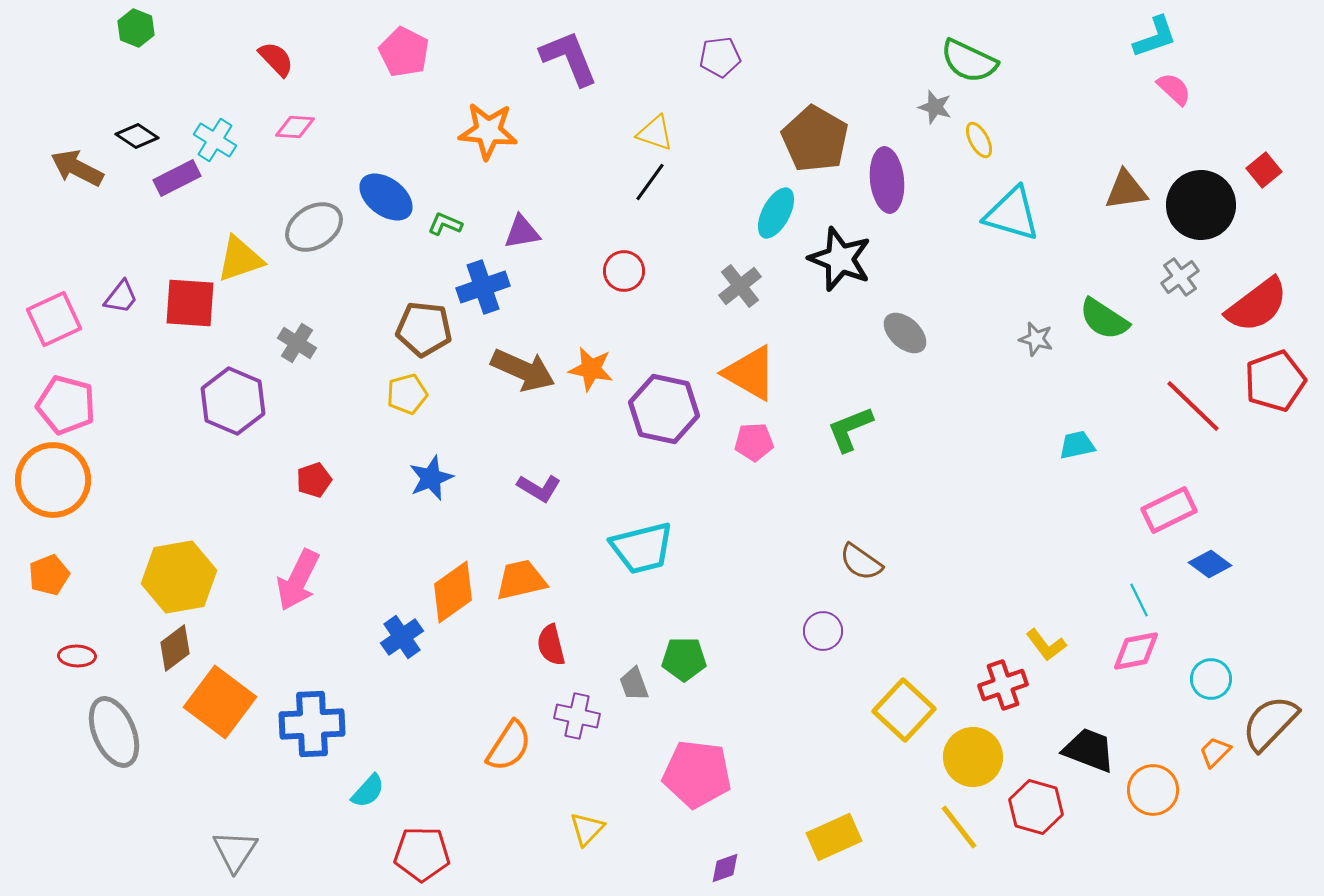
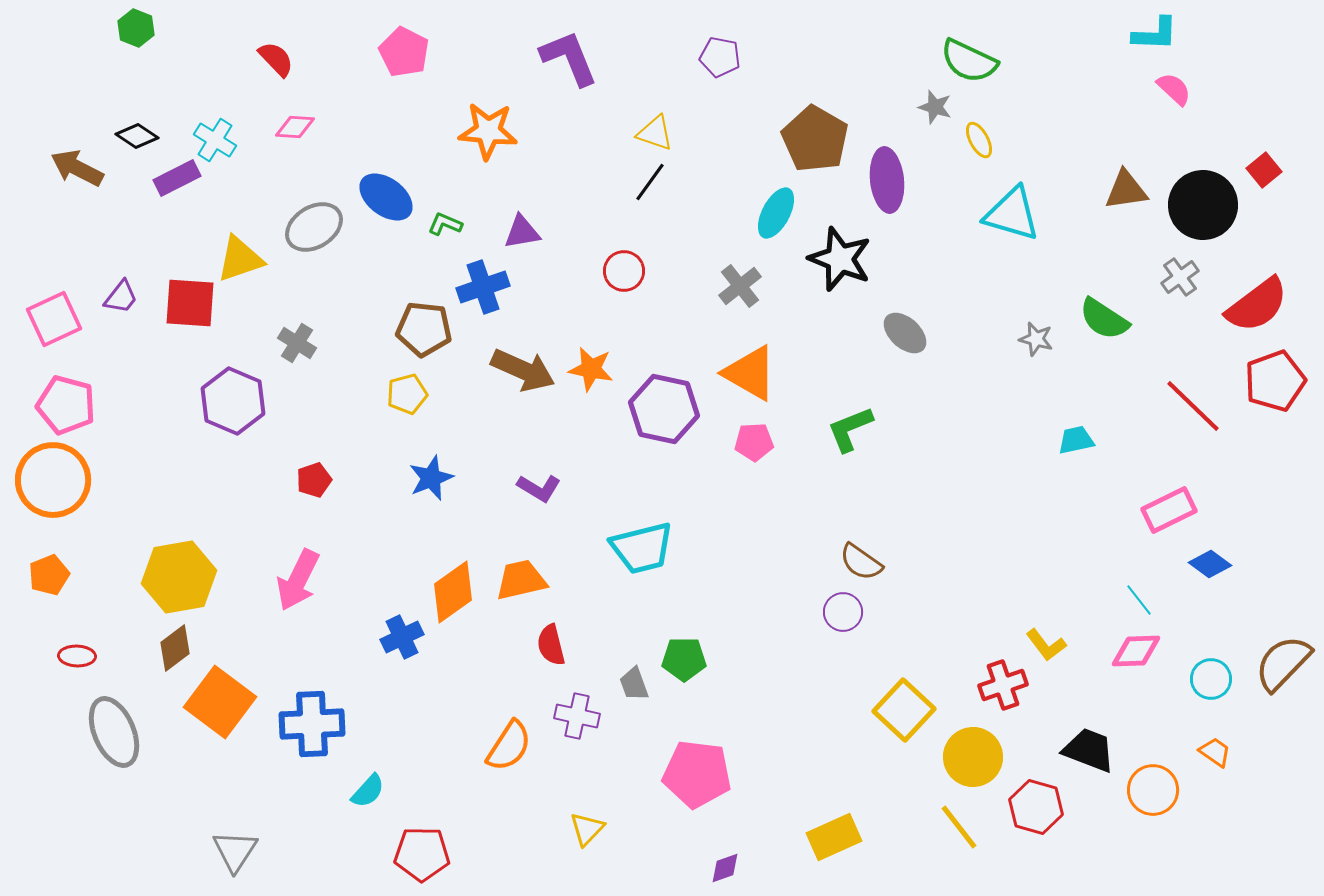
cyan L-shape at (1155, 37): moved 3 px up; rotated 21 degrees clockwise
purple pentagon at (720, 57): rotated 18 degrees clockwise
black circle at (1201, 205): moved 2 px right
cyan trapezoid at (1077, 445): moved 1 px left, 5 px up
cyan line at (1139, 600): rotated 12 degrees counterclockwise
purple circle at (823, 631): moved 20 px right, 19 px up
blue cross at (402, 637): rotated 9 degrees clockwise
pink diamond at (1136, 651): rotated 9 degrees clockwise
brown semicircle at (1270, 723): moved 13 px right, 60 px up
orange trapezoid at (1215, 752): rotated 80 degrees clockwise
